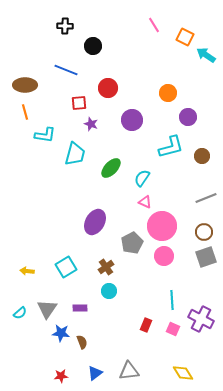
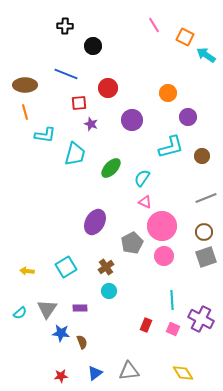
blue line at (66, 70): moved 4 px down
